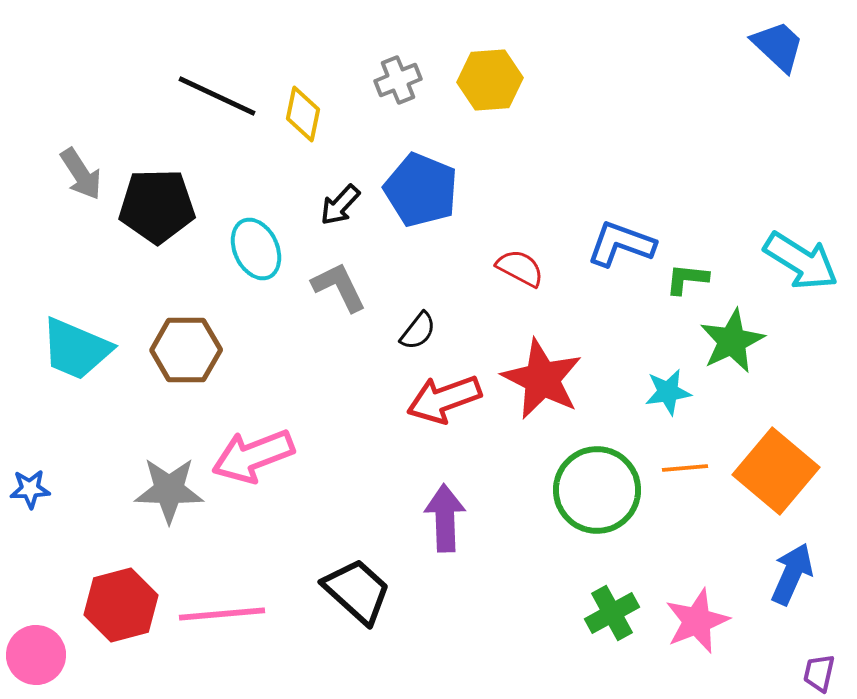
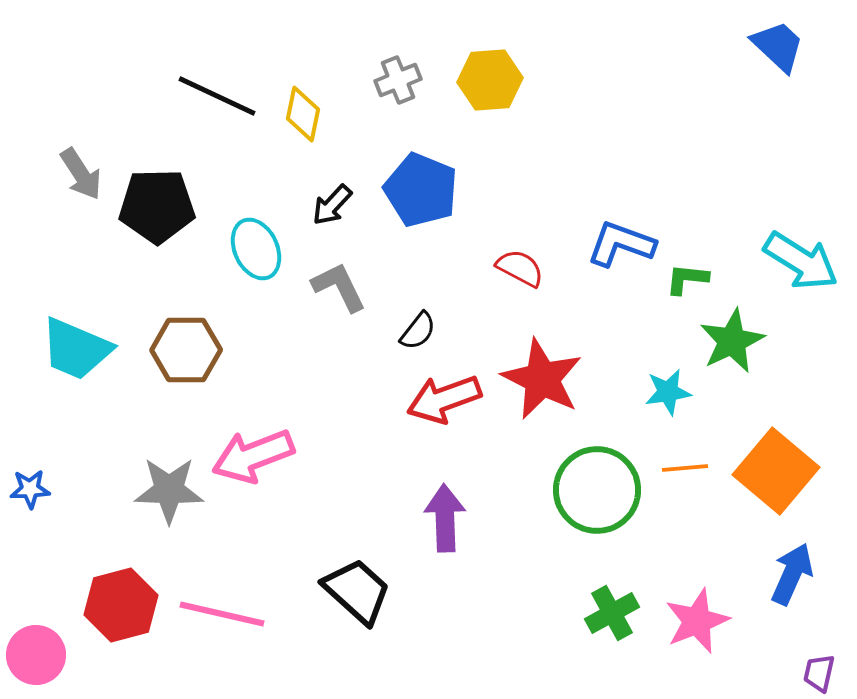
black arrow: moved 8 px left
pink line: rotated 18 degrees clockwise
